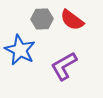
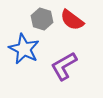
gray hexagon: rotated 20 degrees clockwise
blue star: moved 4 px right, 1 px up
